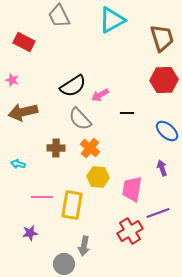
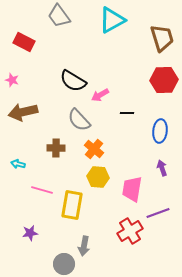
gray trapezoid: rotated 10 degrees counterclockwise
black semicircle: moved 5 px up; rotated 64 degrees clockwise
gray semicircle: moved 1 px left, 1 px down
blue ellipse: moved 7 px left; rotated 55 degrees clockwise
orange cross: moved 4 px right, 1 px down
pink line: moved 7 px up; rotated 15 degrees clockwise
